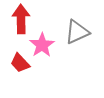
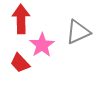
gray triangle: moved 1 px right
